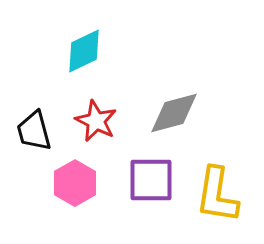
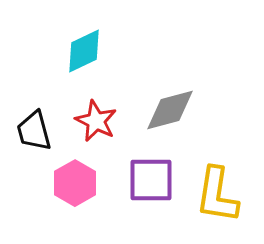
gray diamond: moved 4 px left, 3 px up
